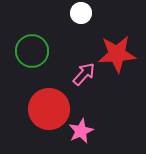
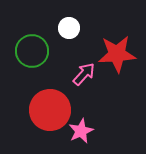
white circle: moved 12 px left, 15 px down
red circle: moved 1 px right, 1 px down
